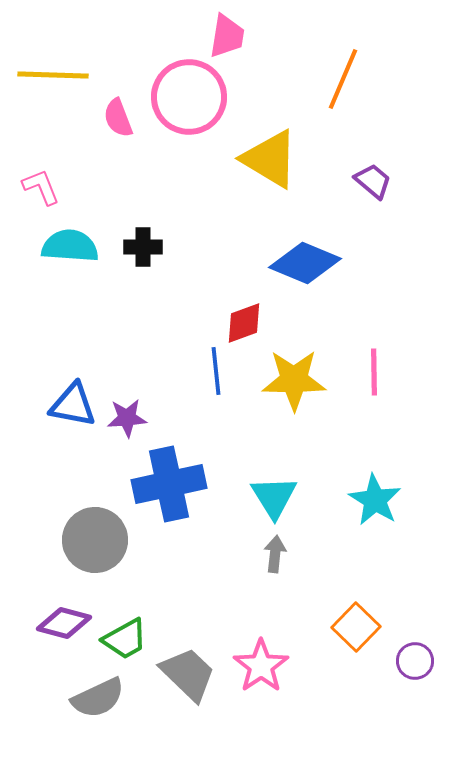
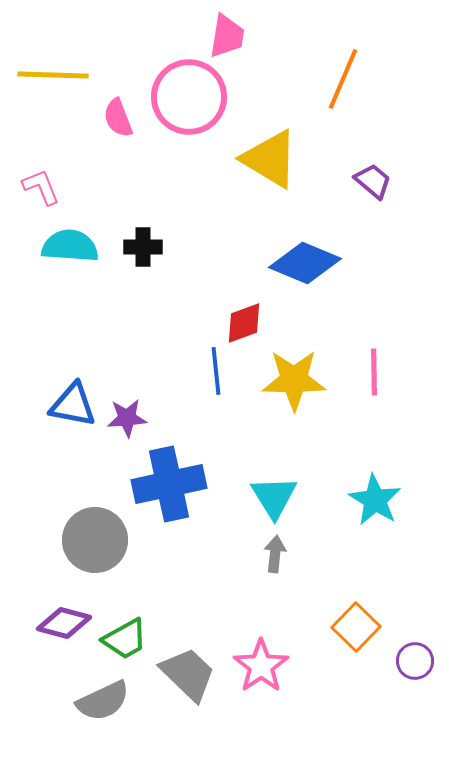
gray semicircle: moved 5 px right, 3 px down
